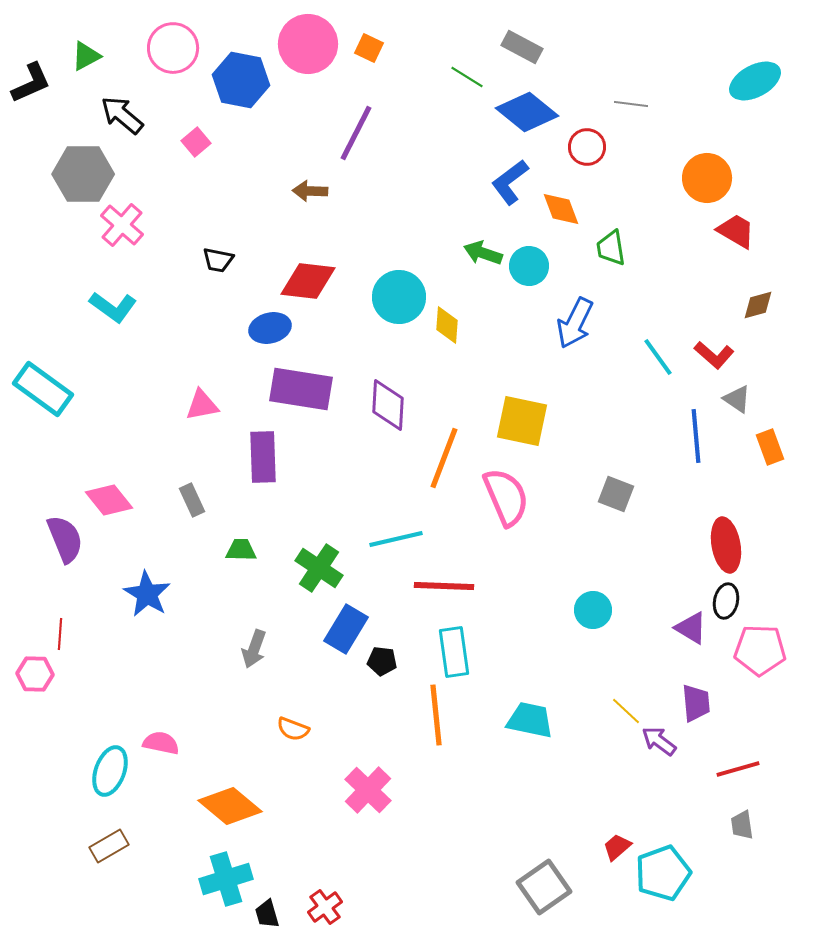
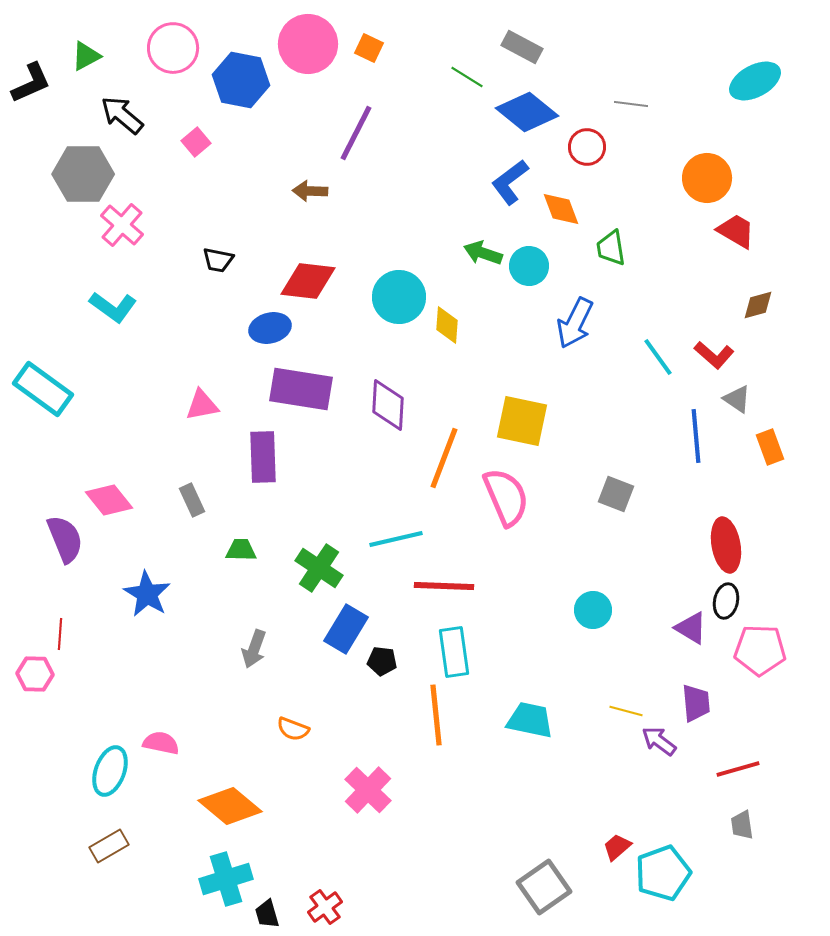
yellow line at (626, 711): rotated 28 degrees counterclockwise
